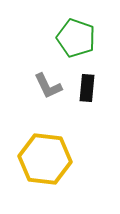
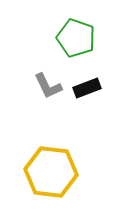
black rectangle: rotated 64 degrees clockwise
yellow hexagon: moved 6 px right, 13 px down
